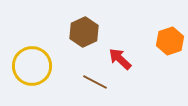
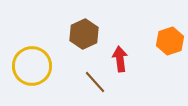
brown hexagon: moved 2 px down
red arrow: rotated 40 degrees clockwise
brown line: rotated 20 degrees clockwise
